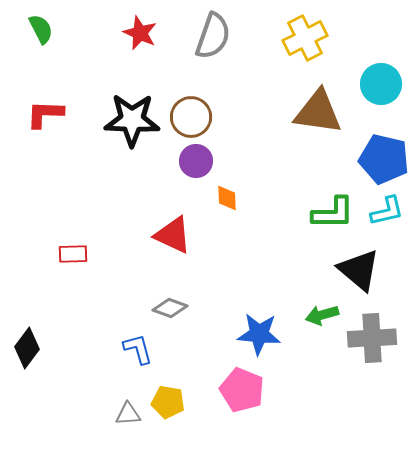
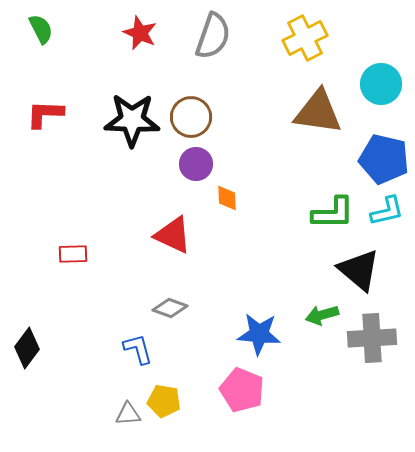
purple circle: moved 3 px down
yellow pentagon: moved 4 px left, 1 px up
